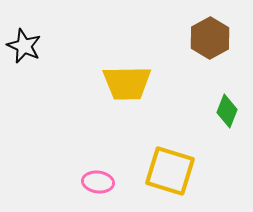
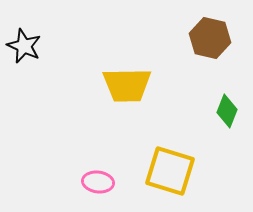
brown hexagon: rotated 18 degrees counterclockwise
yellow trapezoid: moved 2 px down
